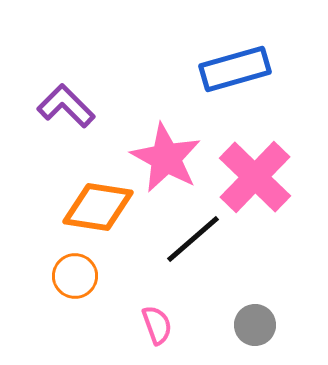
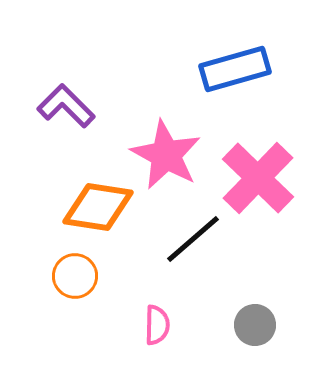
pink star: moved 3 px up
pink cross: moved 3 px right, 1 px down
pink semicircle: rotated 21 degrees clockwise
